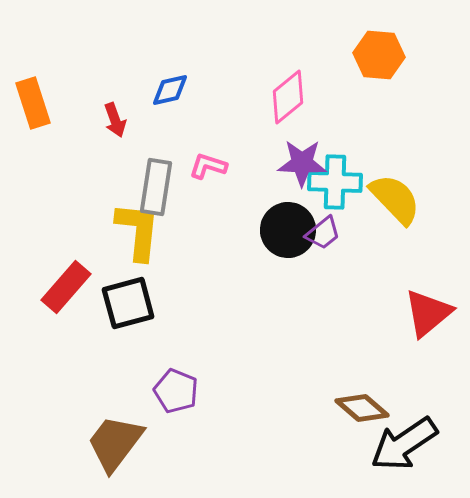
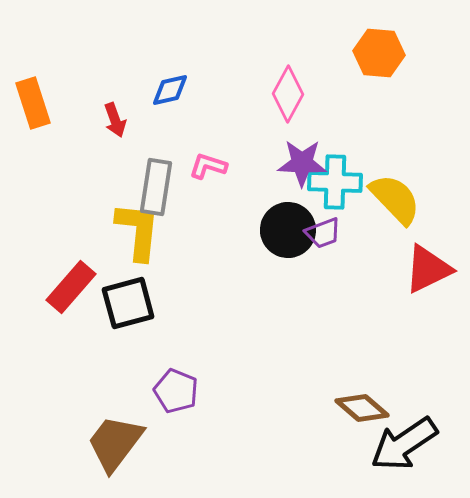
orange hexagon: moved 2 px up
pink diamond: moved 3 px up; rotated 22 degrees counterclockwise
purple trapezoid: rotated 18 degrees clockwise
red rectangle: moved 5 px right
red triangle: moved 44 px up; rotated 14 degrees clockwise
